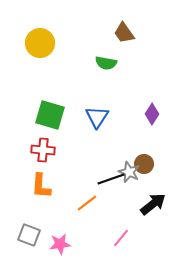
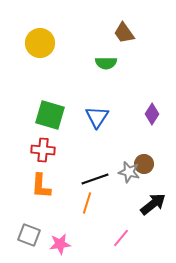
green semicircle: rotated 10 degrees counterclockwise
gray star: rotated 10 degrees counterclockwise
black line: moved 16 px left
orange line: rotated 35 degrees counterclockwise
